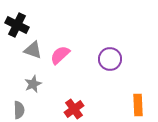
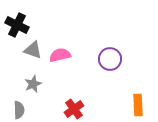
pink semicircle: rotated 30 degrees clockwise
